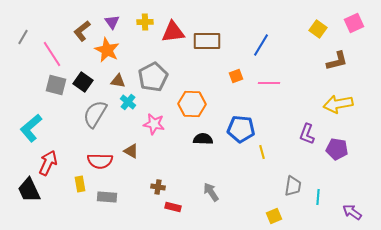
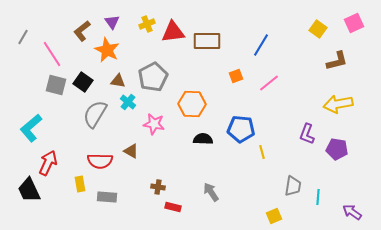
yellow cross at (145, 22): moved 2 px right, 2 px down; rotated 21 degrees counterclockwise
pink line at (269, 83): rotated 40 degrees counterclockwise
